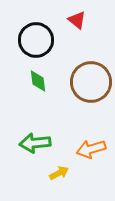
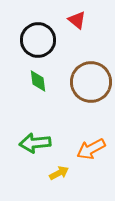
black circle: moved 2 px right
orange arrow: rotated 12 degrees counterclockwise
